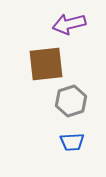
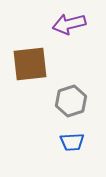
brown square: moved 16 px left
